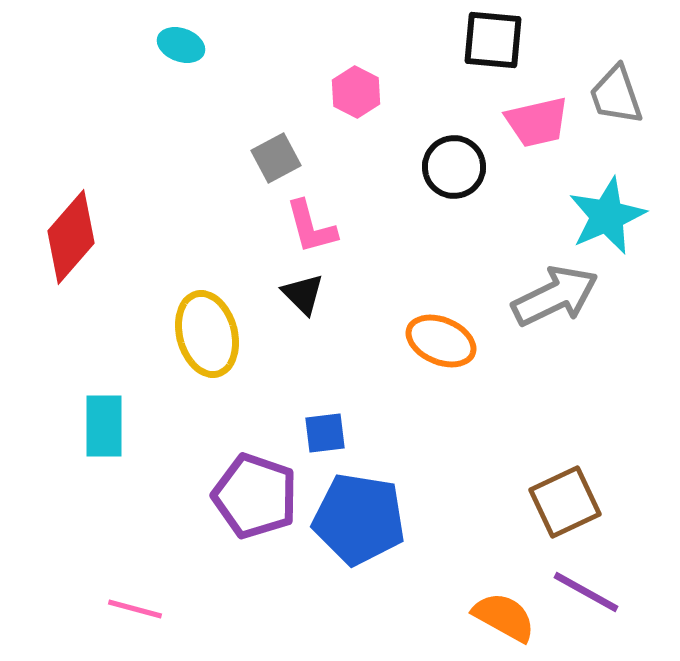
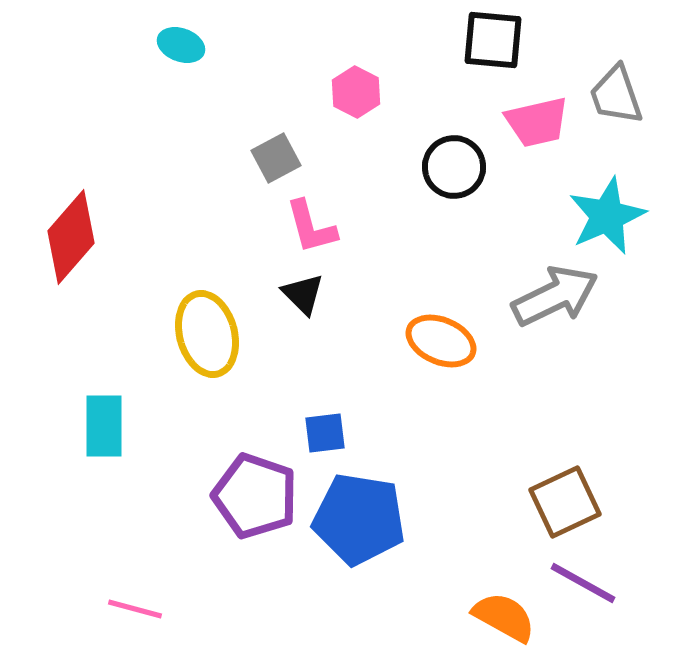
purple line: moved 3 px left, 9 px up
